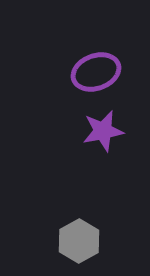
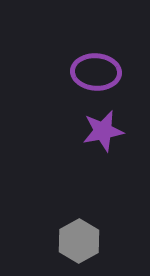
purple ellipse: rotated 24 degrees clockwise
